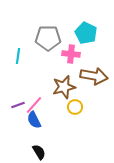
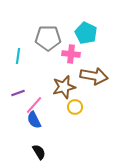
purple line: moved 12 px up
